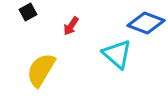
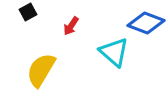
cyan triangle: moved 3 px left, 2 px up
